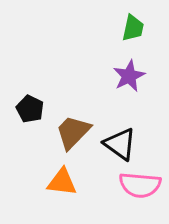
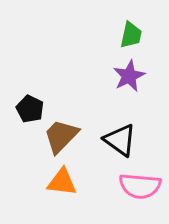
green trapezoid: moved 2 px left, 7 px down
brown trapezoid: moved 12 px left, 4 px down
black triangle: moved 4 px up
pink semicircle: moved 1 px down
